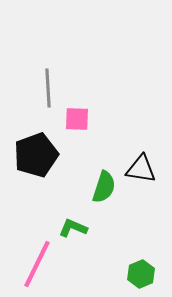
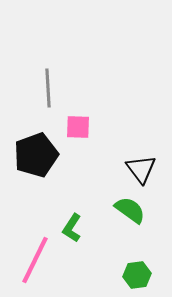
pink square: moved 1 px right, 8 px down
black triangle: rotated 44 degrees clockwise
green semicircle: moved 26 px right, 23 px down; rotated 72 degrees counterclockwise
green L-shape: moved 1 px left; rotated 80 degrees counterclockwise
pink line: moved 2 px left, 4 px up
green hexagon: moved 4 px left, 1 px down; rotated 16 degrees clockwise
